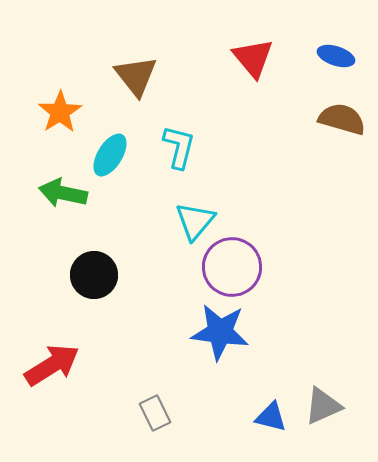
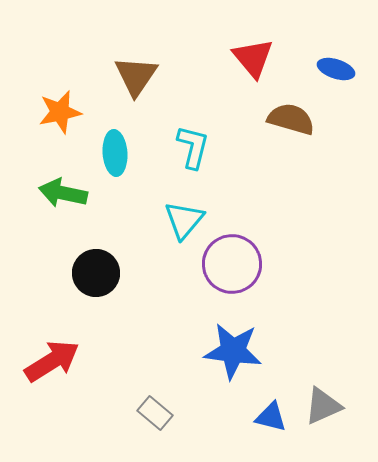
blue ellipse: moved 13 px down
brown triangle: rotated 12 degrees clockwise
orange star: rotated 21 degrees clockwise
brown semicircle: moved 51 px left
cyan L-shape: moved 14 px right
cyan ellipse: moved 5 px right, 2 px up; rotated 36 degrees counterclockwise
cyan triangle: moved 11 px left, 1 px up
purple circle: moved 3 px up
black circle: moved 2 px right, 2 px up
blue star: moved 13 px right, 19 px down
red arrow: moved 4 px up
gray rectangle: rotated 24 degrees counterclockwise
